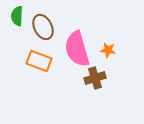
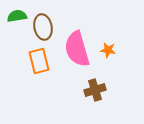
green semicircle: rotated 78 degrees clockwise
brown ellipse: rotated 15 degrees clockwise
orange rectangle: rotated 55 degrees clockwise
brown cross: moved 12 px down
